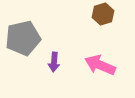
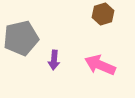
gray pentagon: moved 2 px left
purple arrow: moved 2 px up
